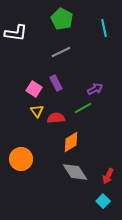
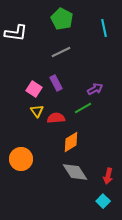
red arrow: rotated 14 degrees counterclockwise
